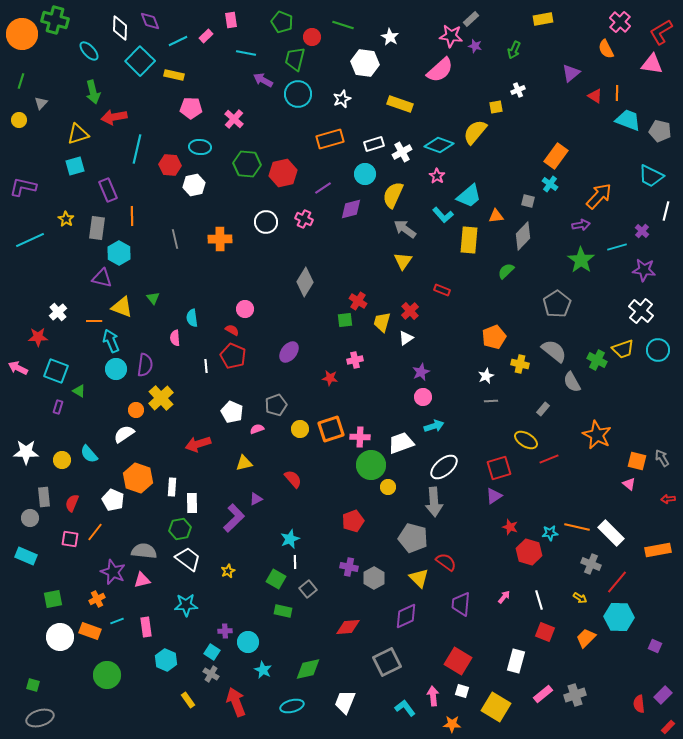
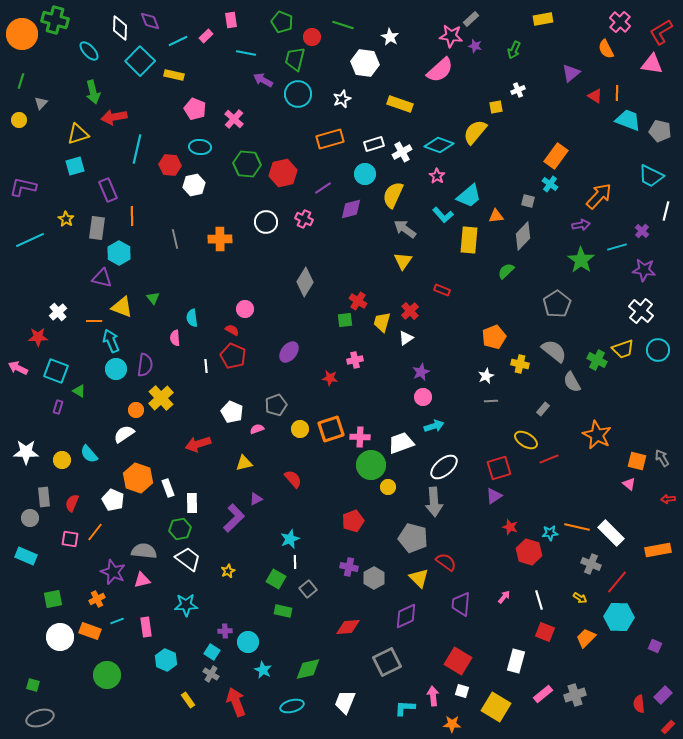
pink pentagon at (191, 108): moved 4 px right, 1 px down; rotated 20 degrees clockwise
white rectangle at (172, 487): moved 4 px left, 1 px down; rotated 24 degrees counterclockwise
cyan L-shape at (405, 708): rotated 50 degrees counterclockwise
